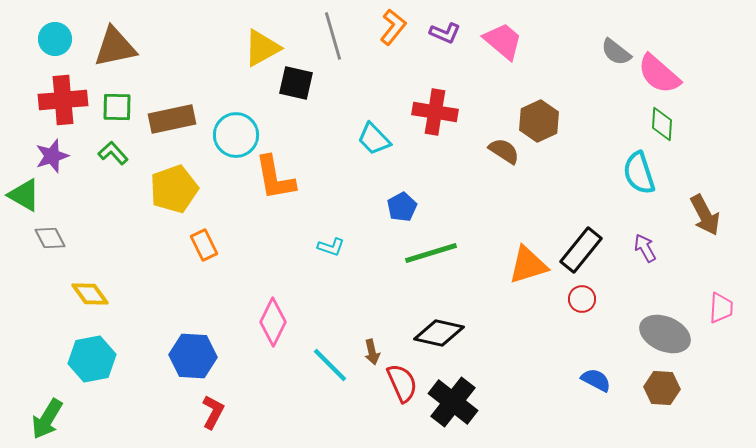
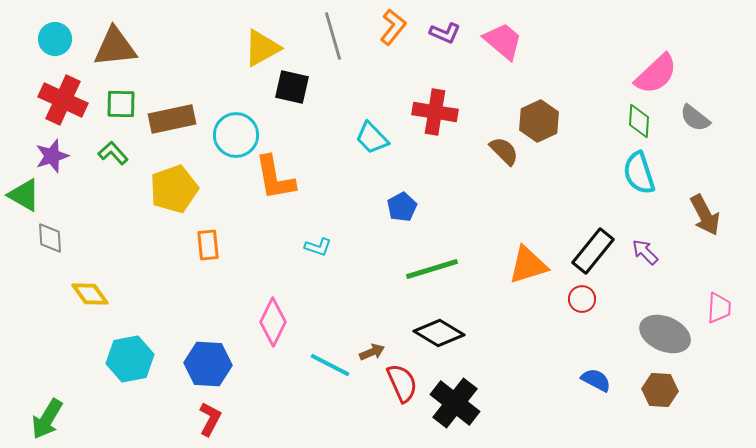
brown triangle at (115, 47): rotated 6 degrees clockwise
gray semicircle at (616, 52): moved 79 px right, 66 px down
pink semicircle at (659, 74): moved 3 px left; rotated 84 degrees counterclockwise
black square at (296, 83): moved 4 px left, 4 px down
red cross at (63, 100): rotated 30 degrees clockwise
green square at (117, 107): moved 4 px right, 3 px up
green diamond at (662, 124): moved 23 px left, 3 px up
cyan trapezoid at (374, 139): moved 2 px left, 1 px up
brown semicircle at (504, 151): rotated 12 degrees clockwise
gray diamond at (50, 238): rotated 24 degrees clockwise
orange rectangle at (204, 245): moved 4 px right; rotated 20 degrees clockwise
cyan L-shape at (331, 247): moved 13 px left
purple arrow at (645, 248): moved 4 px down; rotated 16 degrees counterclockwise
black rectangle at (581, 250): moved 12 px right, 1 px down
green line at (431, 253): moved 1 px right, 16 px down
pink trapezoid at (721, 308): moved 2 px left
black diamond at (439, 333): rotated 18 degrees clockwise
brown arrow at (372, 352): rotated 100 degrees counterclockwise
blue hexagon at (193, 356): moved 15 px right, 8 px down
cyan hexagon at (92, 359): moved 38 px right
cyan line at (330, 365): rotated 18 degrees counterclockwise
brown hexagon at (662, 388): moved 2 px left, 2 px down
black cross at (453, 402): moved 2 px right, 1 px down
red L-shape at (213, 412): moved 3 px left, 7 px down
